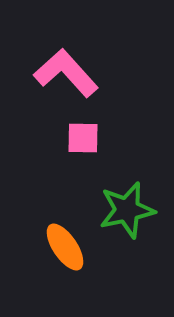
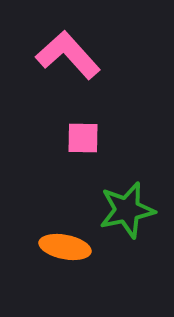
pink L-shape: moved 2 px right, 18 px up
orange ellipse: rotated 45 degrees counterclockwise
